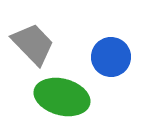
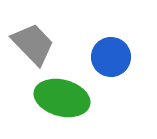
green ellipse: moved 1 px down
